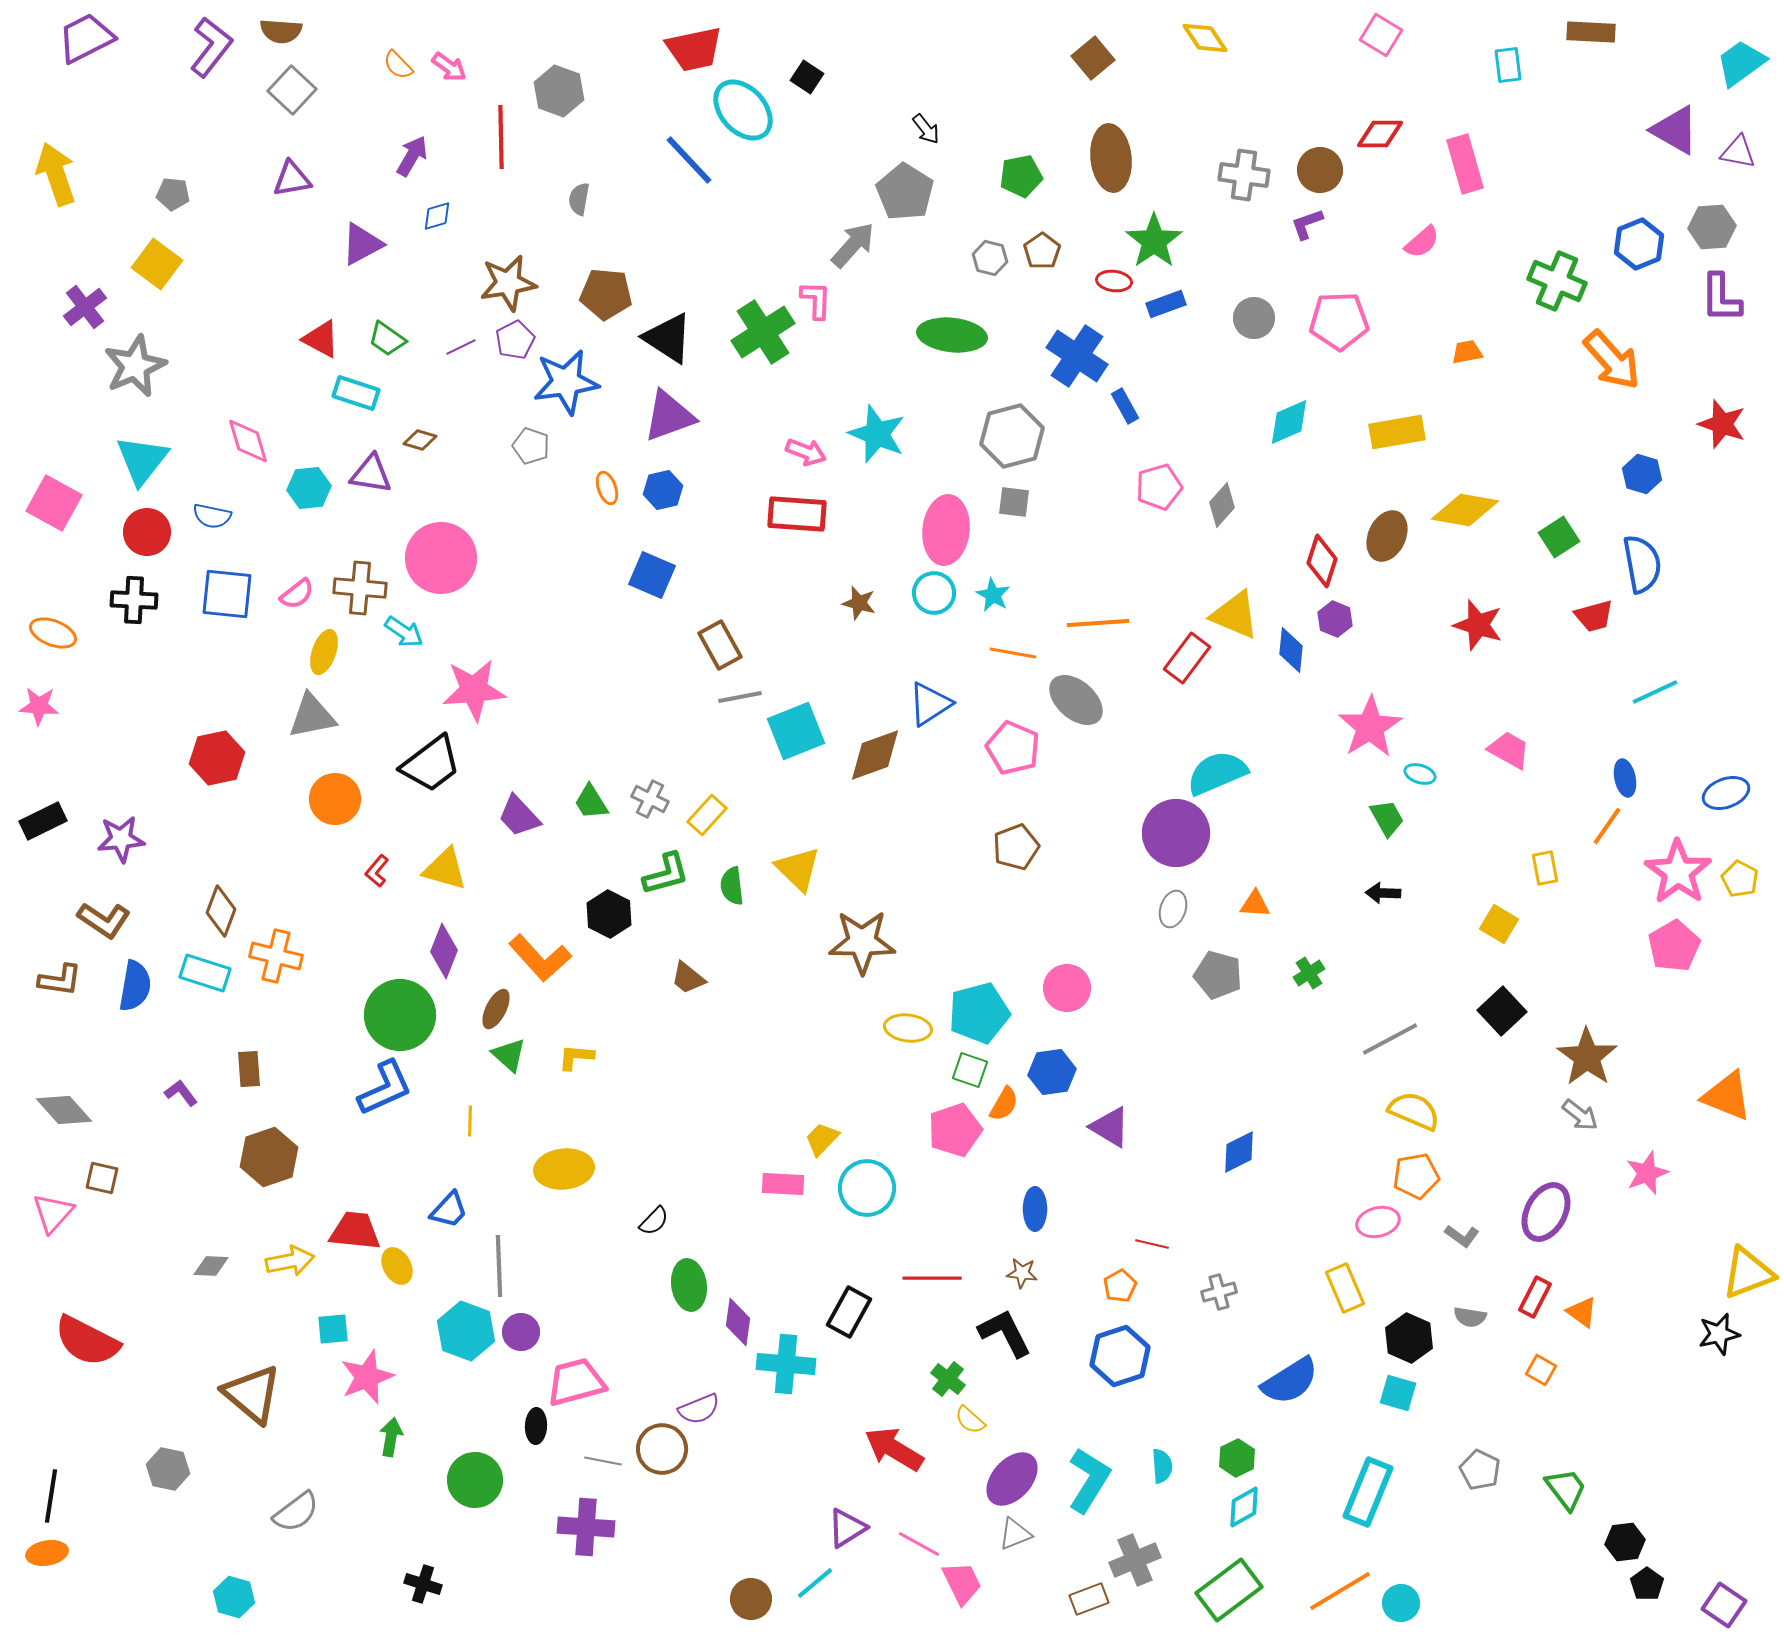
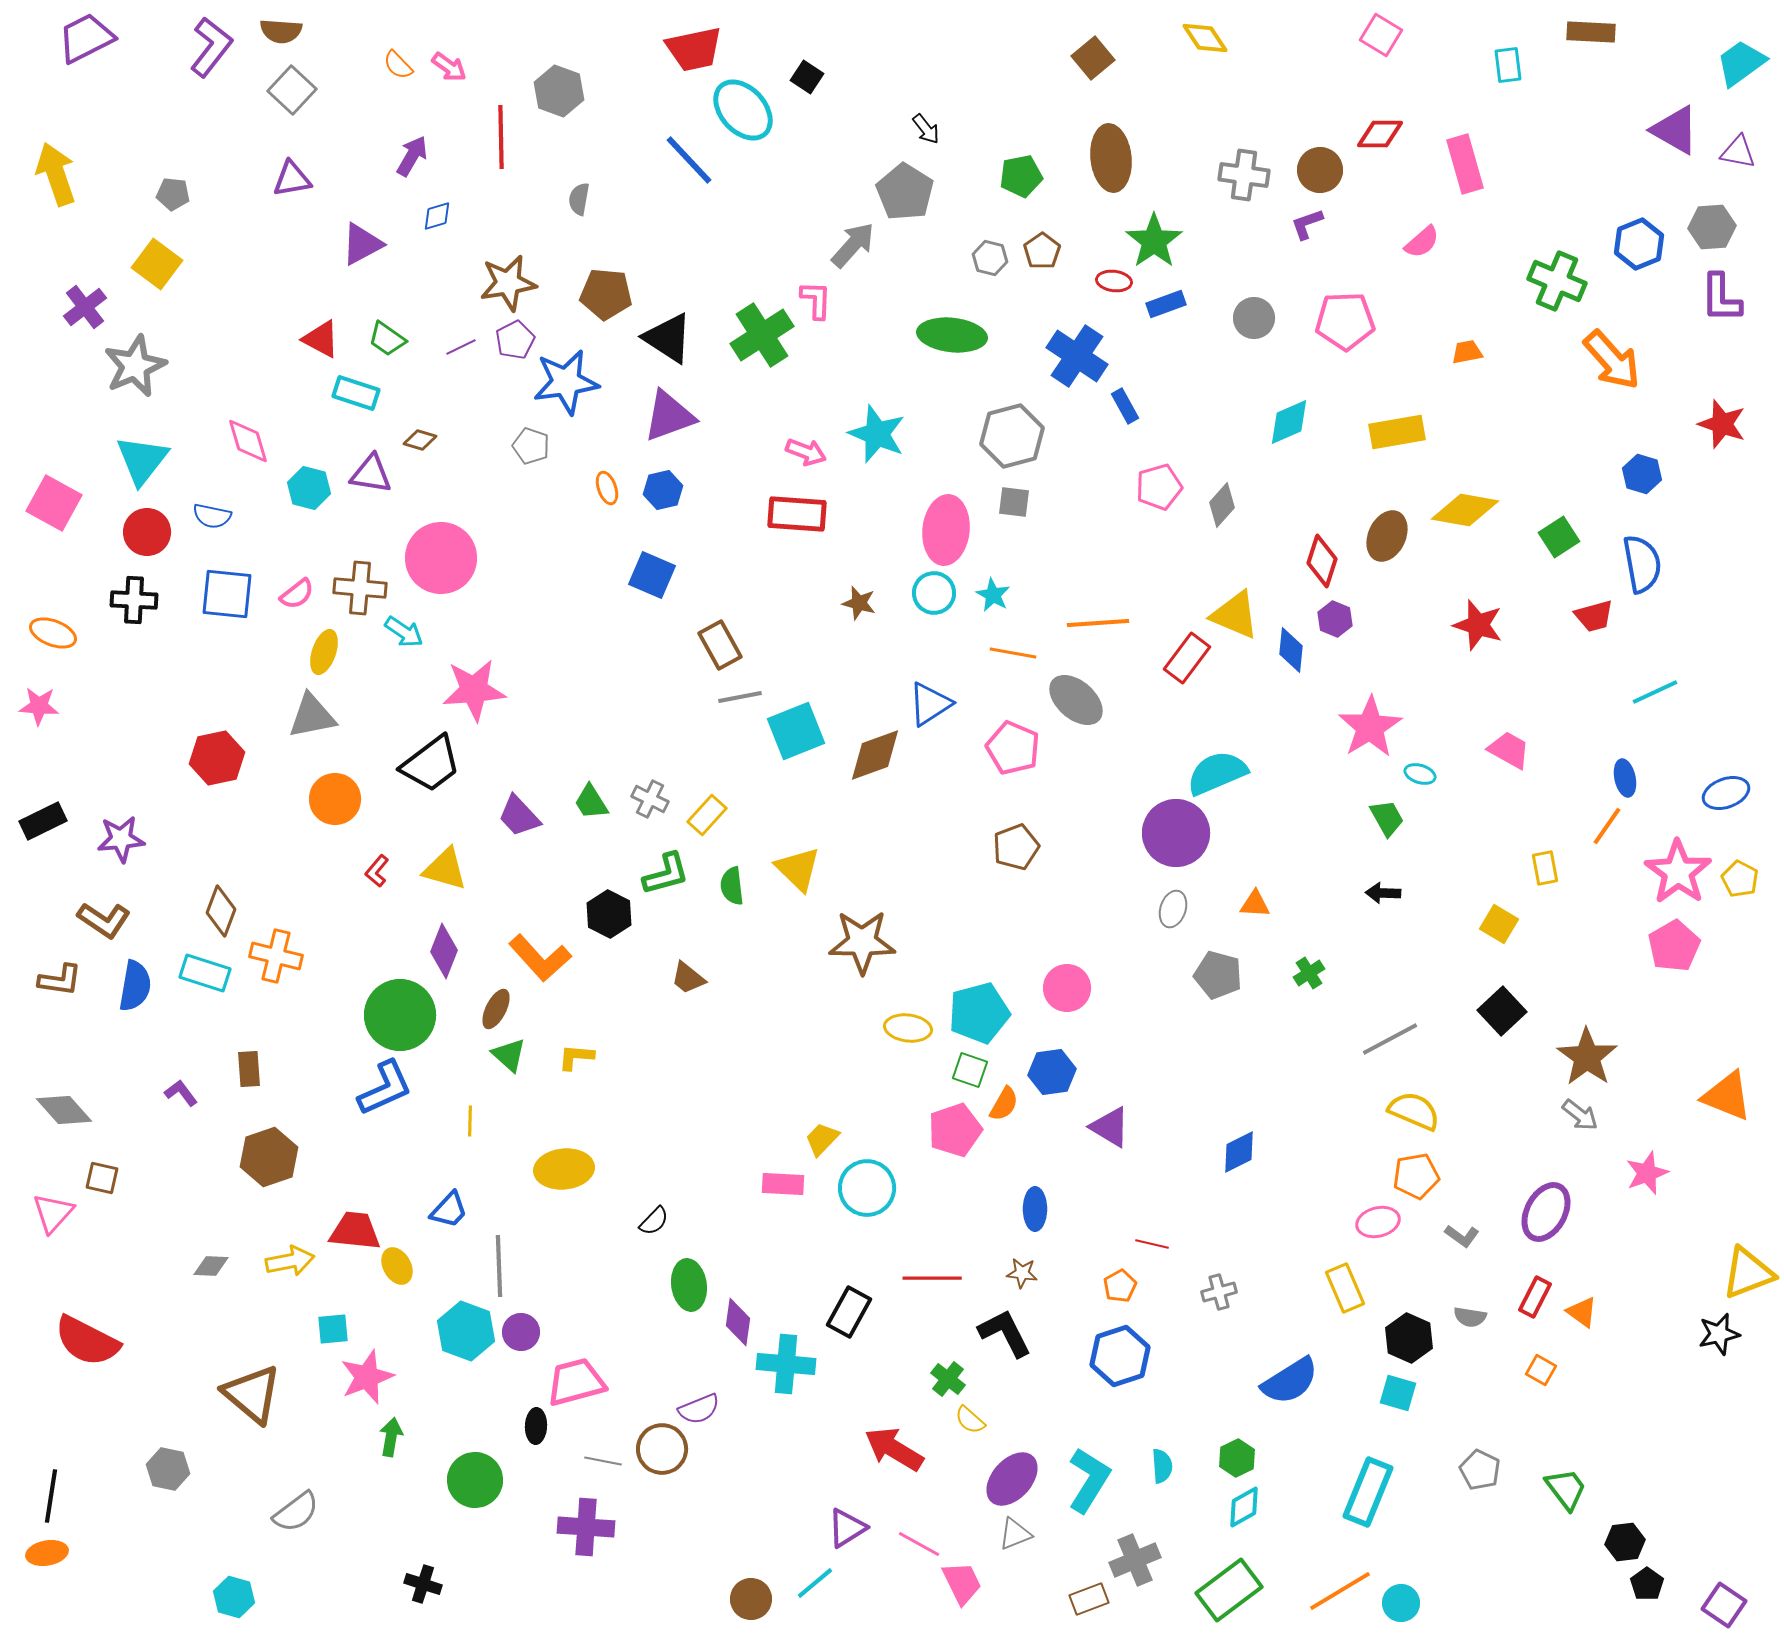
pink pentagon at (1339, 321): moved 6 px right
green cross at (763, 332): moved 1 px left, 3 px down
cyan hexagon at (309, 488): rotated 21 degrees clockwise
